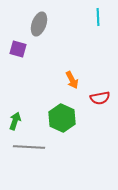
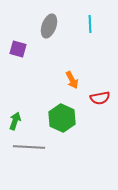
cyan line: moved 8 px left, 7 px down
gray ellipse: moved 10 px right, 2 px down
